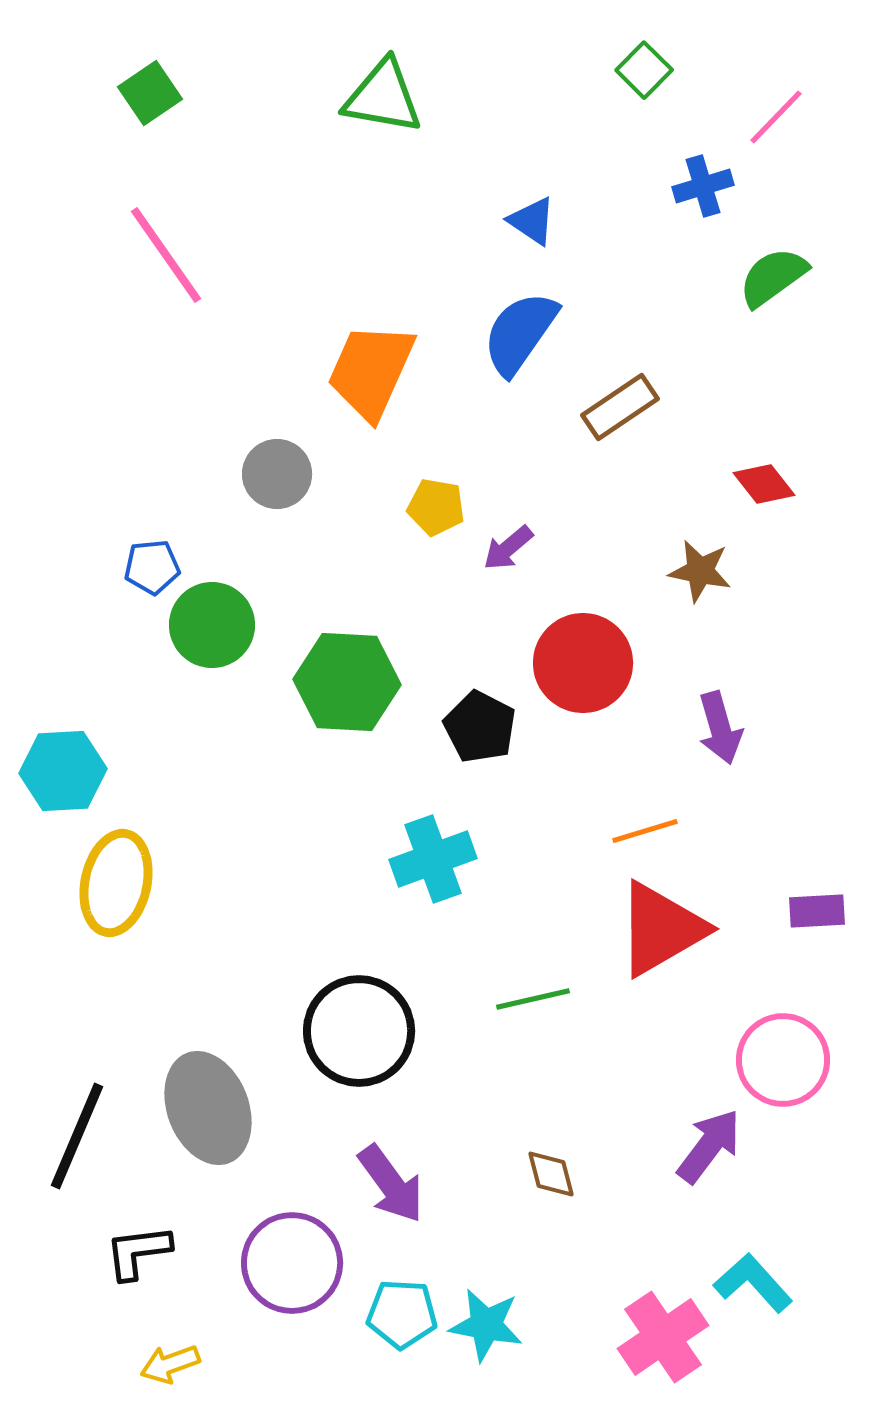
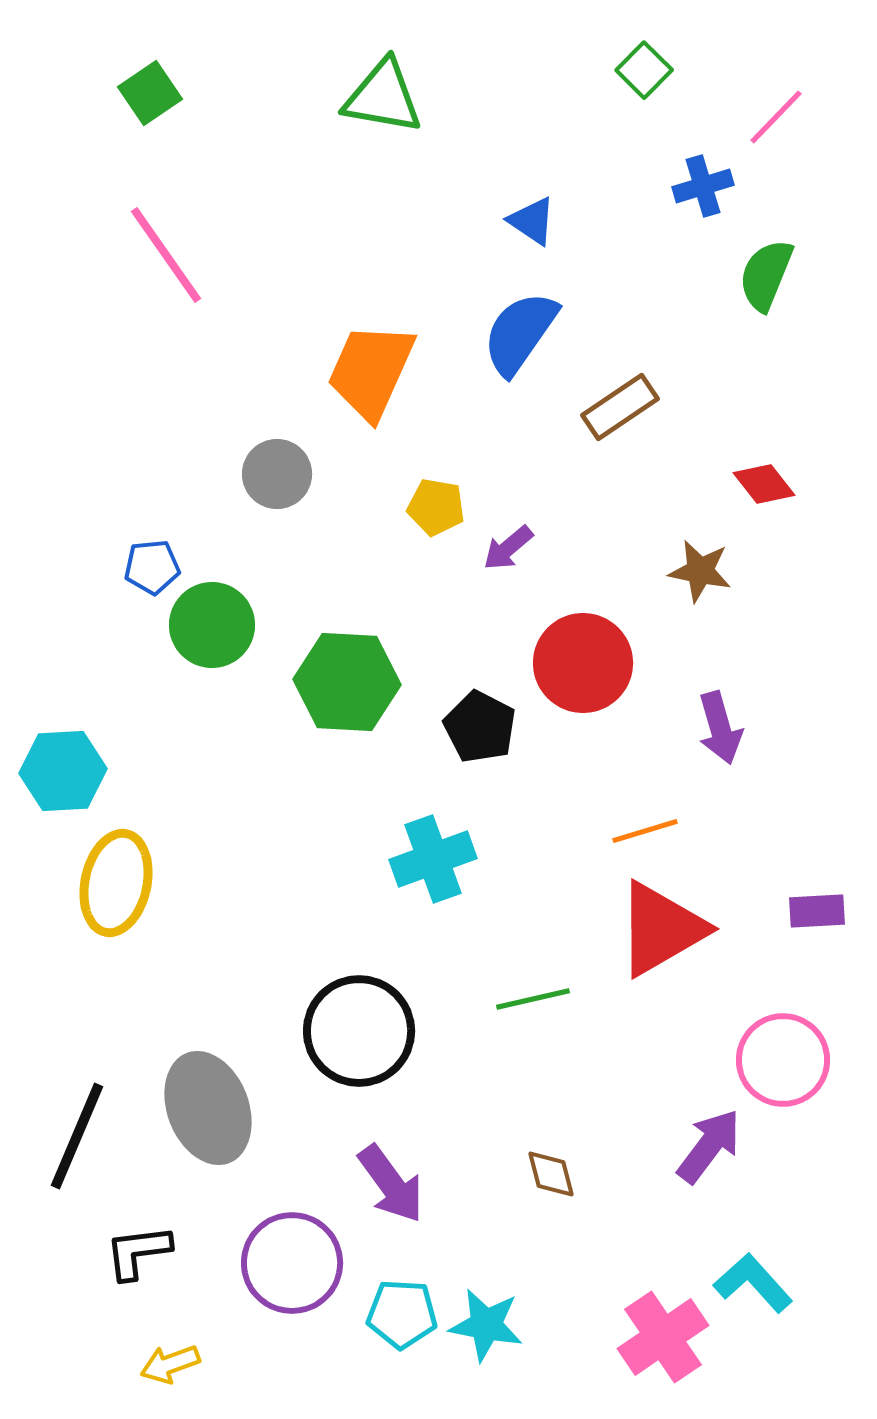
green semicircle at (773, 277): moved 7 px left, 2 px up; rotated 32 degrees counterclockwise
